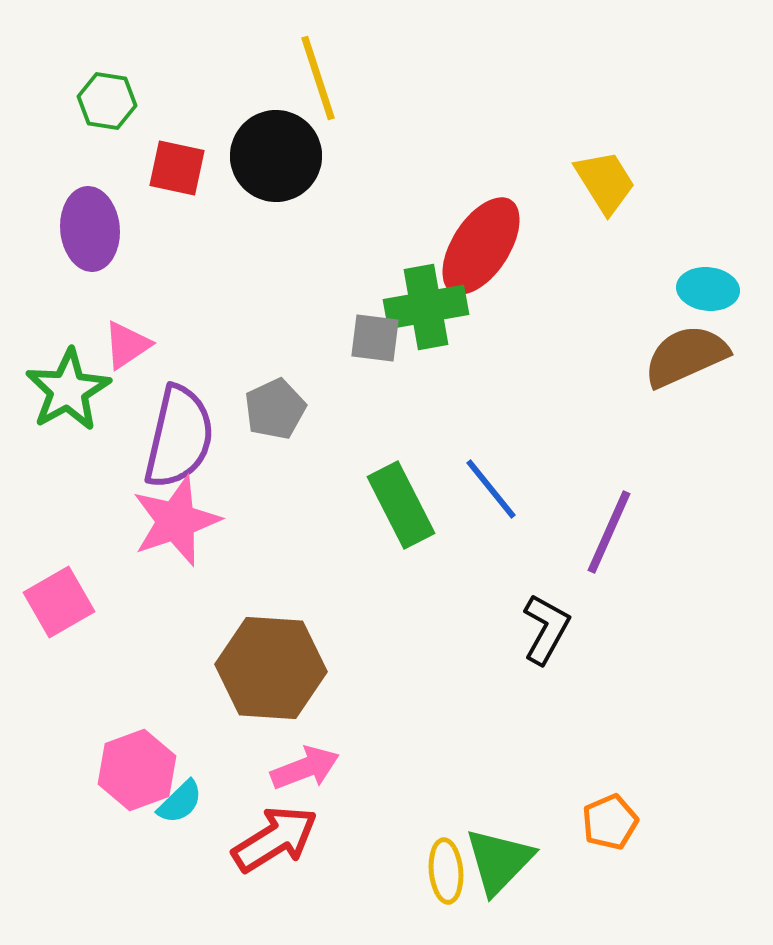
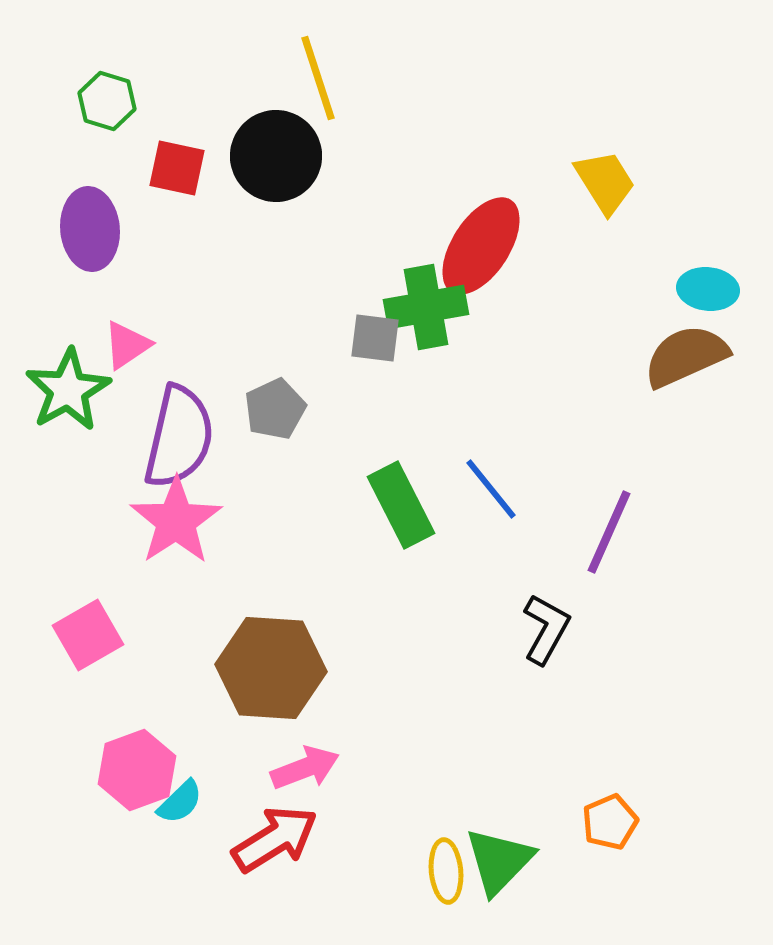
green hexagon: rotated 8 degrees clockwise
pink star: rotated 14 degrees counterclockwise
pink square: moved 29 px right, 33 px down
